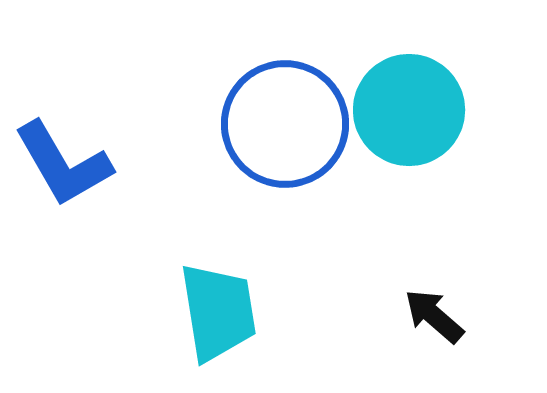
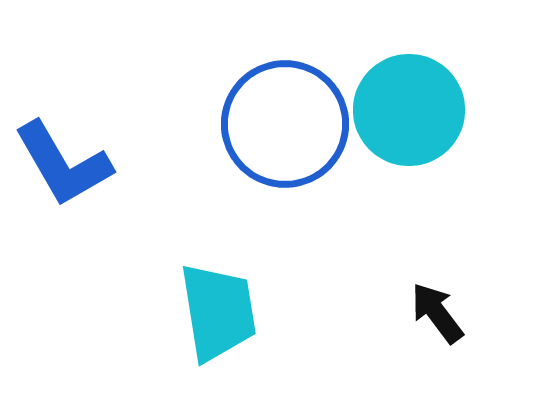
black arrow: moved 3 px right, 3 px up; rotated 12 degrees clockwise
